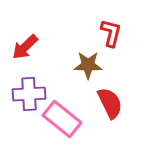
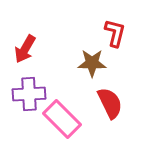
red L-shape: moved 4 px right
red arrow: moved 2 px down; rotated 16 degrees counterclockwise
brown star: moved 4 px right, 2 px up
pink rectangle: rotated 6 degrees clockwise
